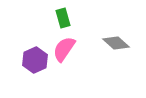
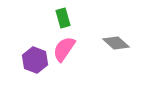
purple hexagon: rotated 15 degrees counterclockwise
